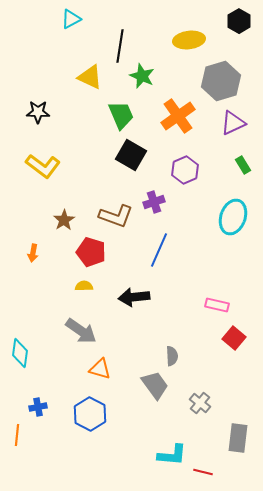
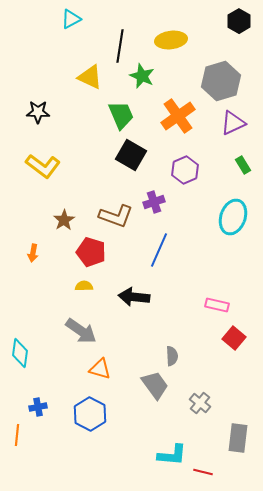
yellow ellipse: moved 18 px left
black arrow: rotated 12 degrees clockwise
